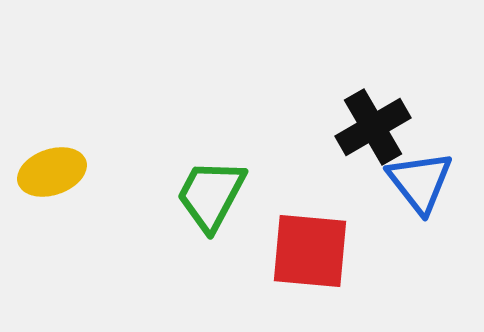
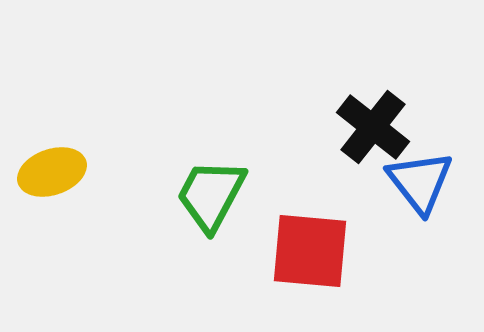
black cross: rotated 22 degrees counterclockwise
